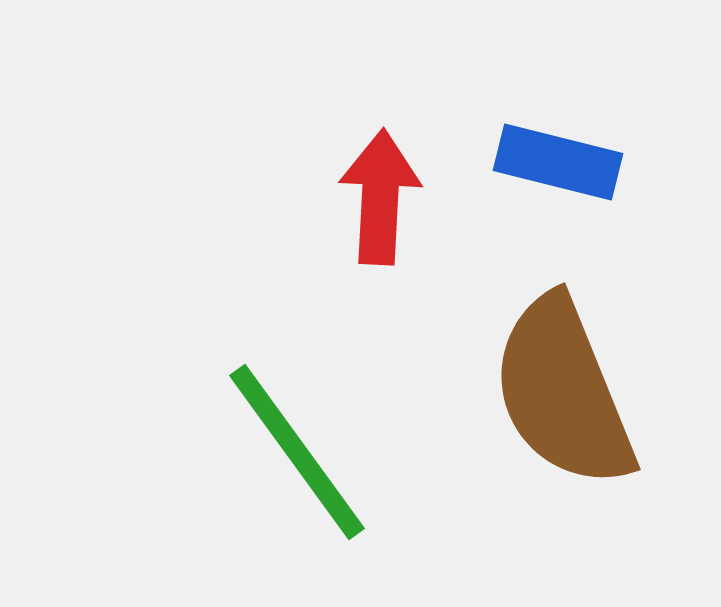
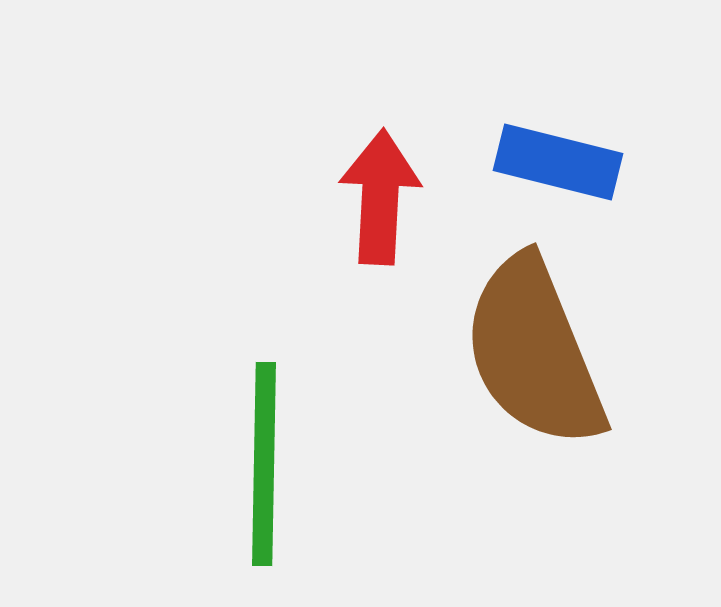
brown semicircle: moved 29 px left, 40 px up
green line: moved 33 px left, 12 px down; rotated 37 degrees clockwise
